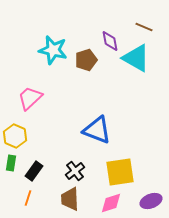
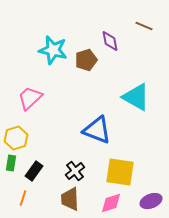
brown line: moved 1 px up
cyan triangle: moved 39 px down
yellow hexagon: moved 1 px right, 2 px down; rotated 20 degrees clockwise
yellow square: rotated 16 degrees clockwise
orange line: moved 5 px left
